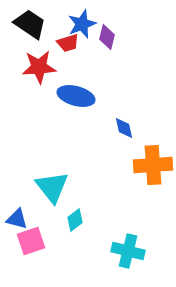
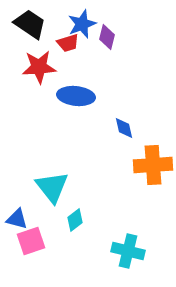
blue ellipse: rotated 9 degrees counterclockwise
